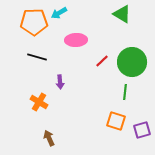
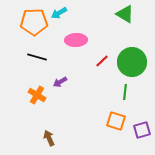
green triangle: moved 3 px right
purple arrow: rotated 64 degrees clockwise
orange cross: moved 2 px left, 7 px up
